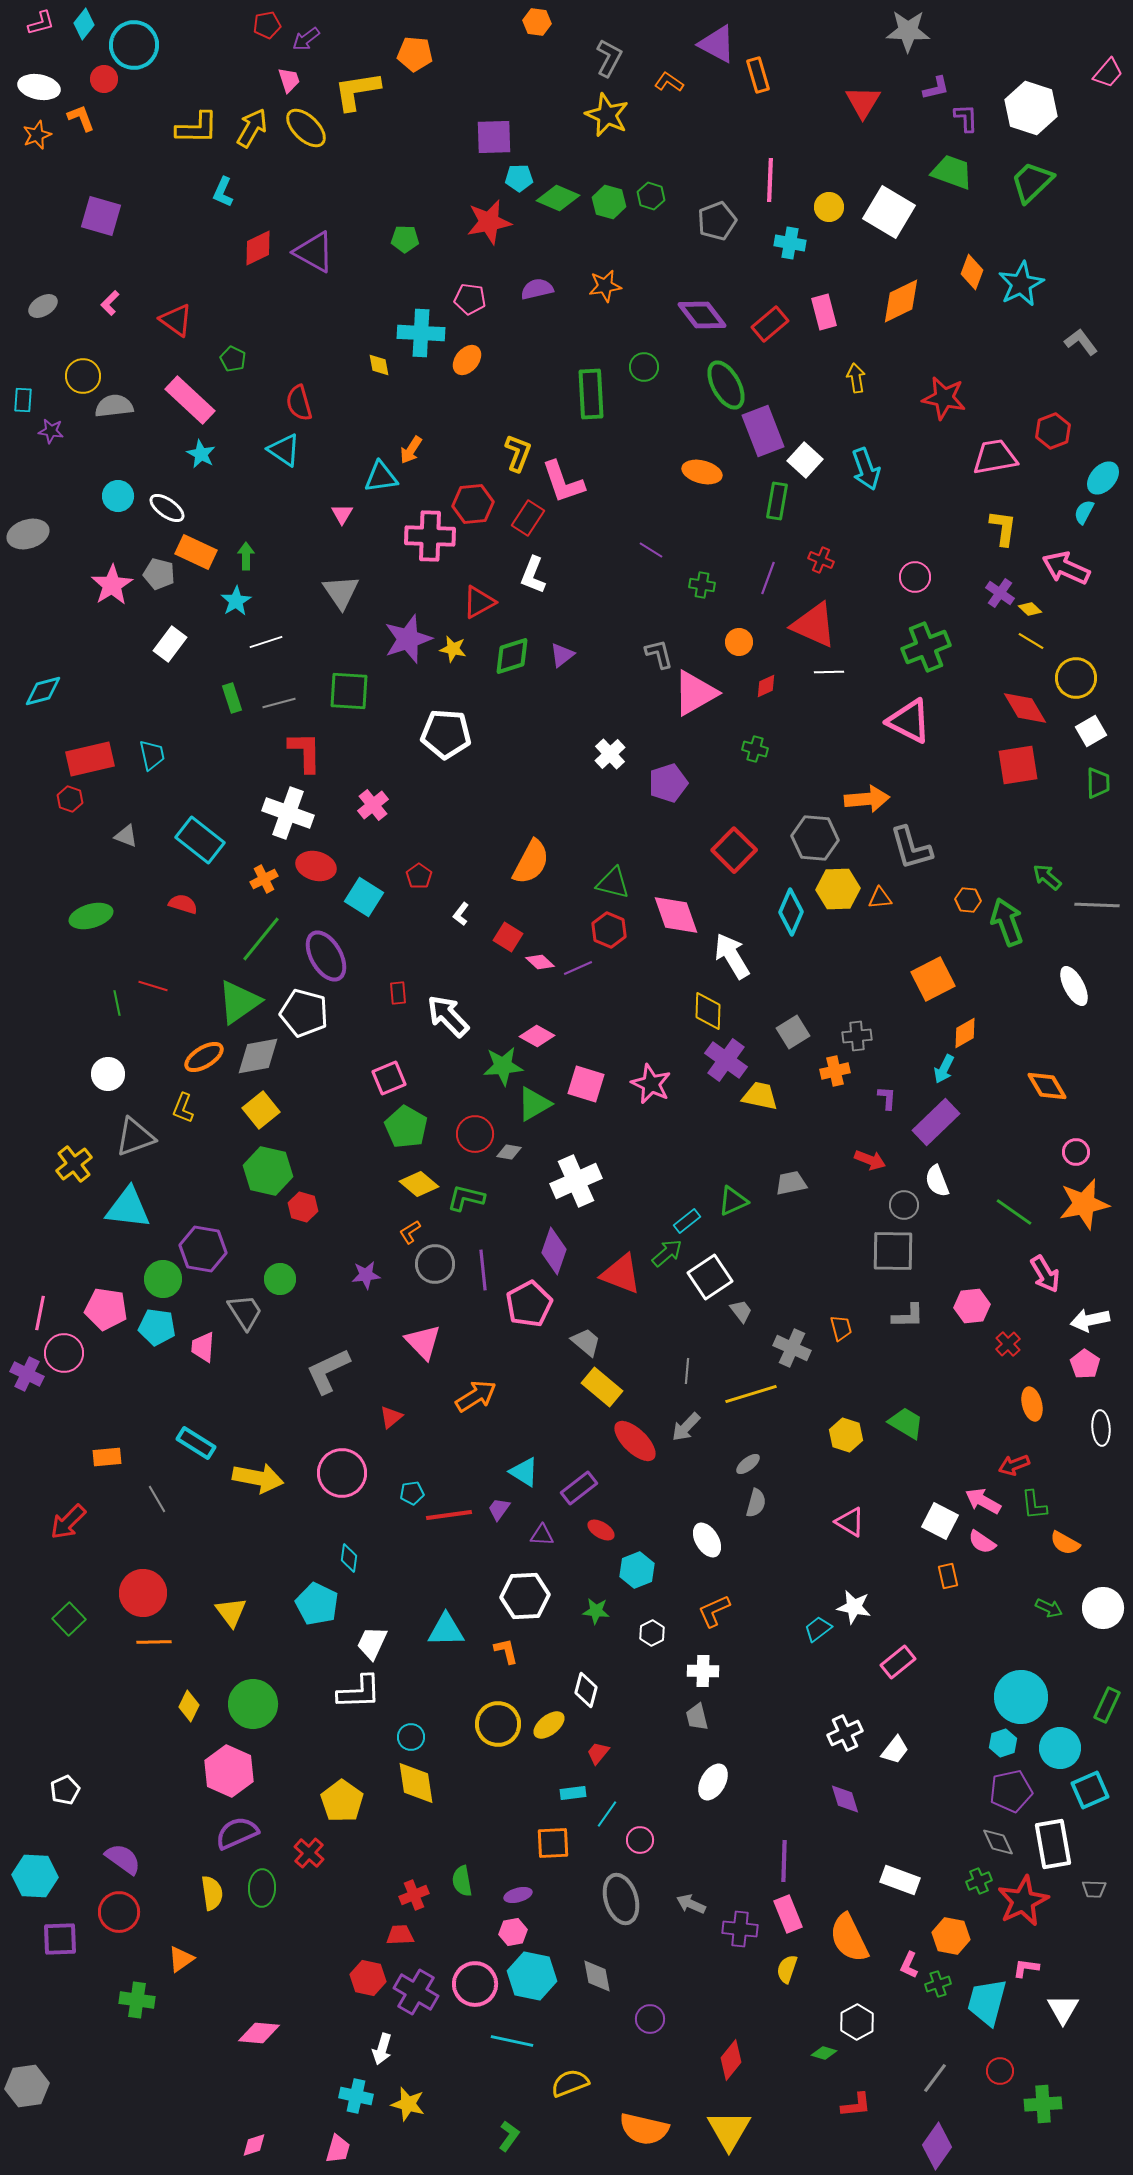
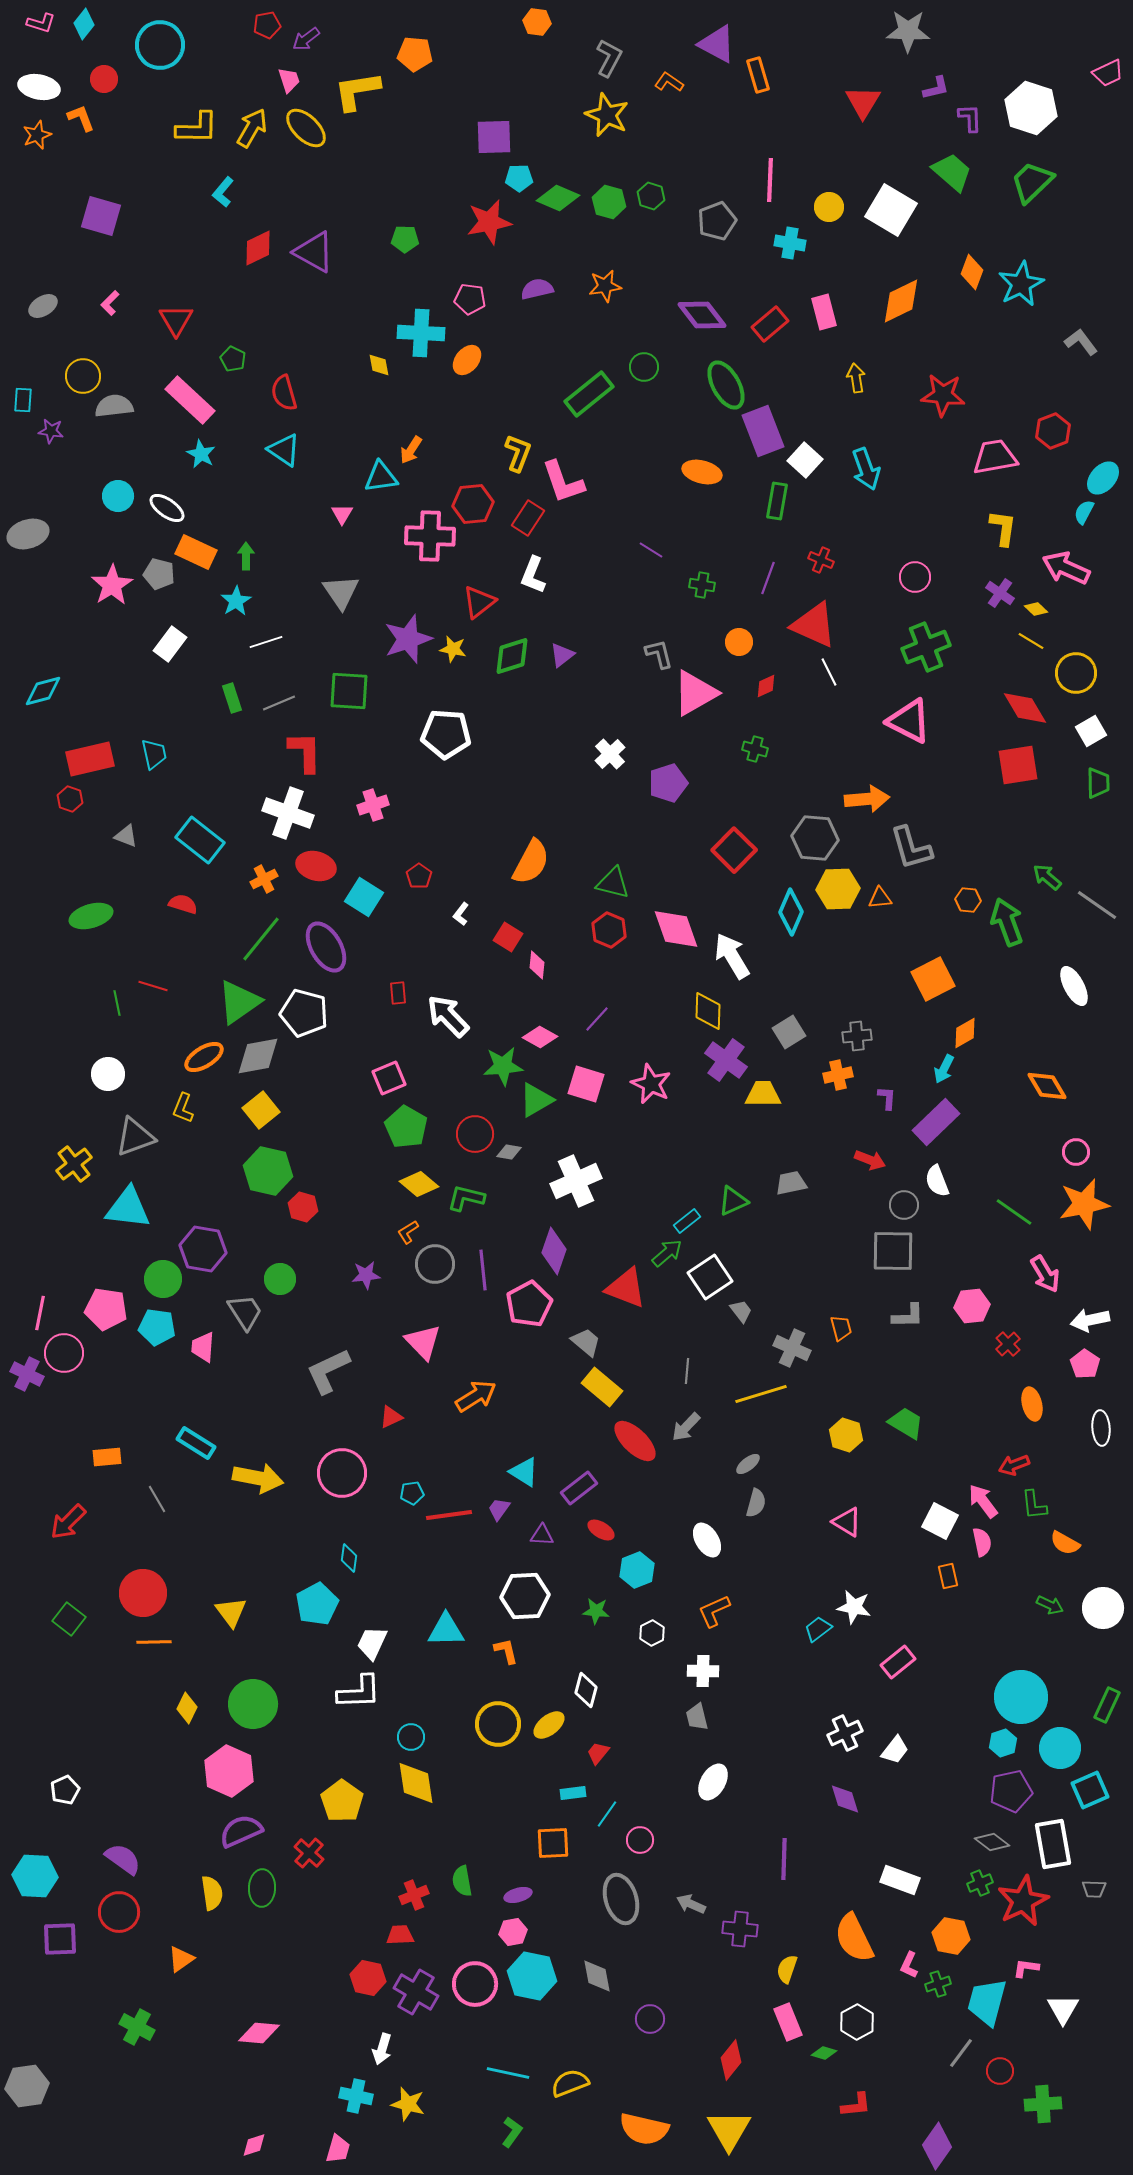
pink L-shape at (41, 23): rotated 32 degrees clockwise
cyan circle at (134, 45): moved 26 px right
pink trapezoid at (1108, 73): rotated 24 degrees clockwise
purple L-shape at (966, 118): moved 4 px right
green trapezoid at (952, 172): rotated 21 degrees clockwise
cyan L-shape at (223, 192): rotated 16 degrees clockwise
white square at (889, 212): moved 2 px right, 2 px up
red triangle at (176, 320): rotated 24 degrees clockwise
green rectangle at (591, 394): moved 2 px left; rotated 54 degrees clockwise
red star at (944, 398): moved 1 px left, 3 px up; rotated 6 degrees counterclockwise
red semicircle at (299, 403): moved 15 px left, 10 px up
red triangle at (479, 602): rotated 9 degrees counterclockwise
yellow diamond at (1030, 609): moved 6 px right
white line at (829, 672): rotated 64 degrees clockwise
yellow circle at (1076, 678): moved 5 px up
gray line at (279, 703): rotated 8 degrees counterclockwise
cyan trapezoid at (152, 755): moved 2 px right, 1 px up
pink cross at (373, 805): rotated 20 degrees clockwise
gray line at (1097, 905): rotated 33 degrees clockwise
pink diamond at (676, 915): moved 14 px down
purple ellipse at (326, 956): moved 9 px up
pink diamond at (540, 962): moved 3 px left, 3 px down; rotated 52 degrees clockwise
purple line at (578, 968): moved 19 px right, 51 px down; rotated 24 degrees counterclockwise
gray square at (793, 1032): moved 4 px left
pink diamond at (537, 1036): moved 3 px right, 1 px down
orange cross at (835, 1071): moved 3 px right, 4 px down
yellow trapezoid at (760, 1096): moved 3 px right, 2 px up; rotated 12 degrees counterclockwise
green triangle at (534, 1104): moved 2 px right, 4 px up
orange L-shape at (410, 1232): moved 2 px left
red triangle at (621, 1274): moved 5 px right, 14 px down
yellow line at (751, 1394): moved 10 px right
red triangle at (391, 1417): rotated 15 degrees clockwise
pink arrow at (983, 1501): rotated 24 degrees clockwise
pink triangle at (850, 1522): moved 3 px left
pink semicircle at (982, 1542): rotated 136 degrees counterclockwise
cyan pentagon at (317, 1604): rotated 18 degrees clockwise
green arrow at (1049, 1608): moved 1 px right, 3 px up
green square at (69, 1619): rotated 8 degrees counterclockwise
yellow diamond at (189, 1706): moved 2 px left, 2 px down
purple semicircle at (237, 1833): moved 4 px right, 2 px up
gray diamond at (998, 1842): moved 6 px left; rotated 28 degrees counterclockwise
purple line at (784, 1861): moved 2 px up
green cross at (979, 1881): moved 1 px right, 2 px down
pink rectangle at (788, 1914): moved 108 px down
orange semicircle at (849, 1938): moved 5 px right
green cross at (137, 2000): moved 27 px down; rotated 20 degrees clockwise
cyan line at (512, 2041): moved 4 px left, 32 px down
gray line at (935, 2078): moved 26 px right, 25 px up
green L-shape at (509, 2136): moved 3 px right, 4 px up
